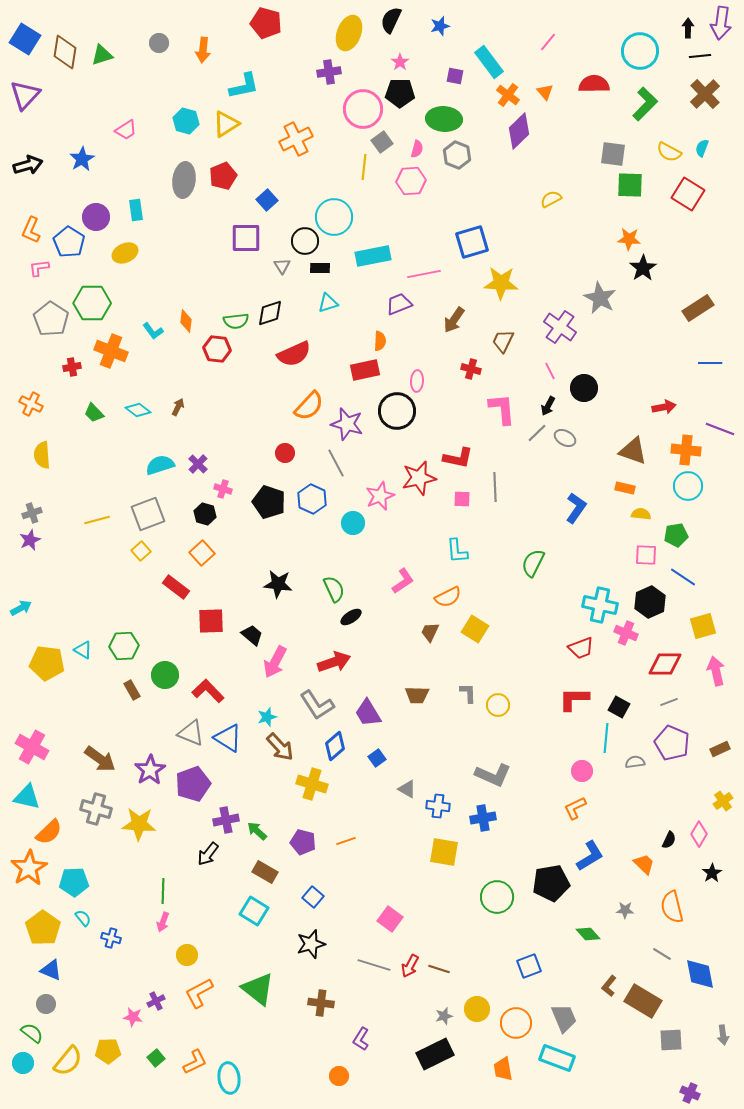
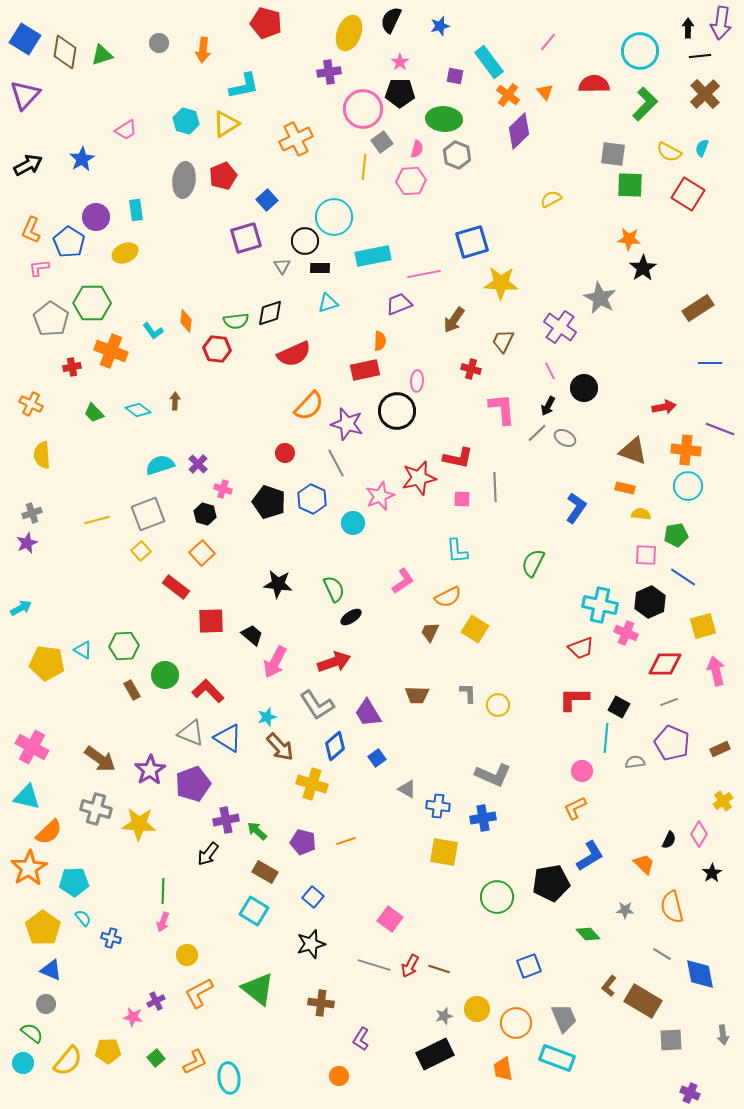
black arrow at (28, 165): rotated 12 degrees counterclockwise
purple square at (246, 238): rotated 16 degrees counterclockwise
brown arrow at (178, 407): moved 3 px left, 6 px up; rotated 24 degrees counterclockwise
purple star at (30, 540): moved 3 px left, 3 px down
